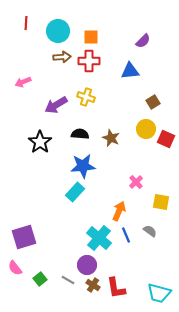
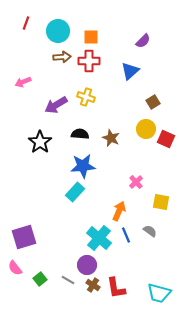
red line: rotated 16 degrees clockwise
blue triangle: rotated 36 degrees counterclockwise
